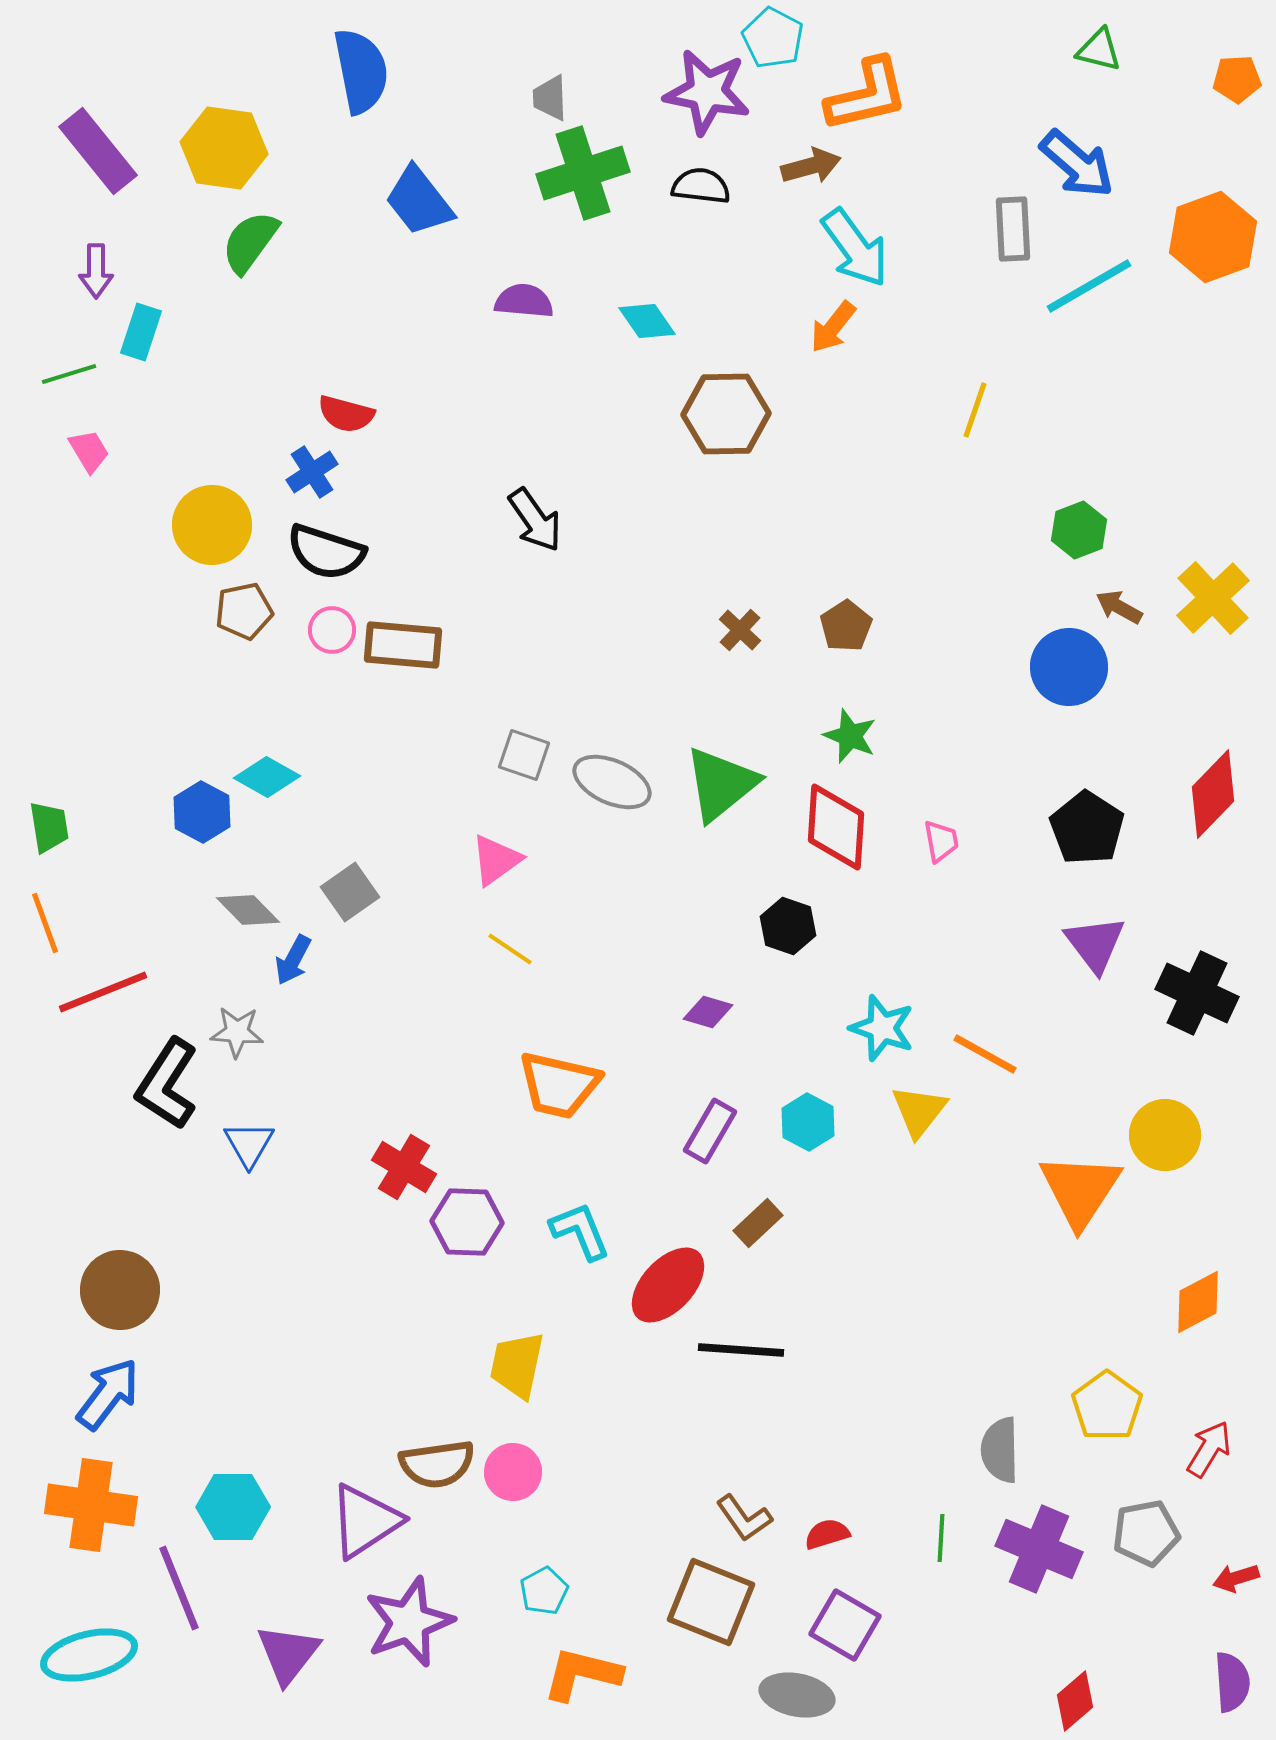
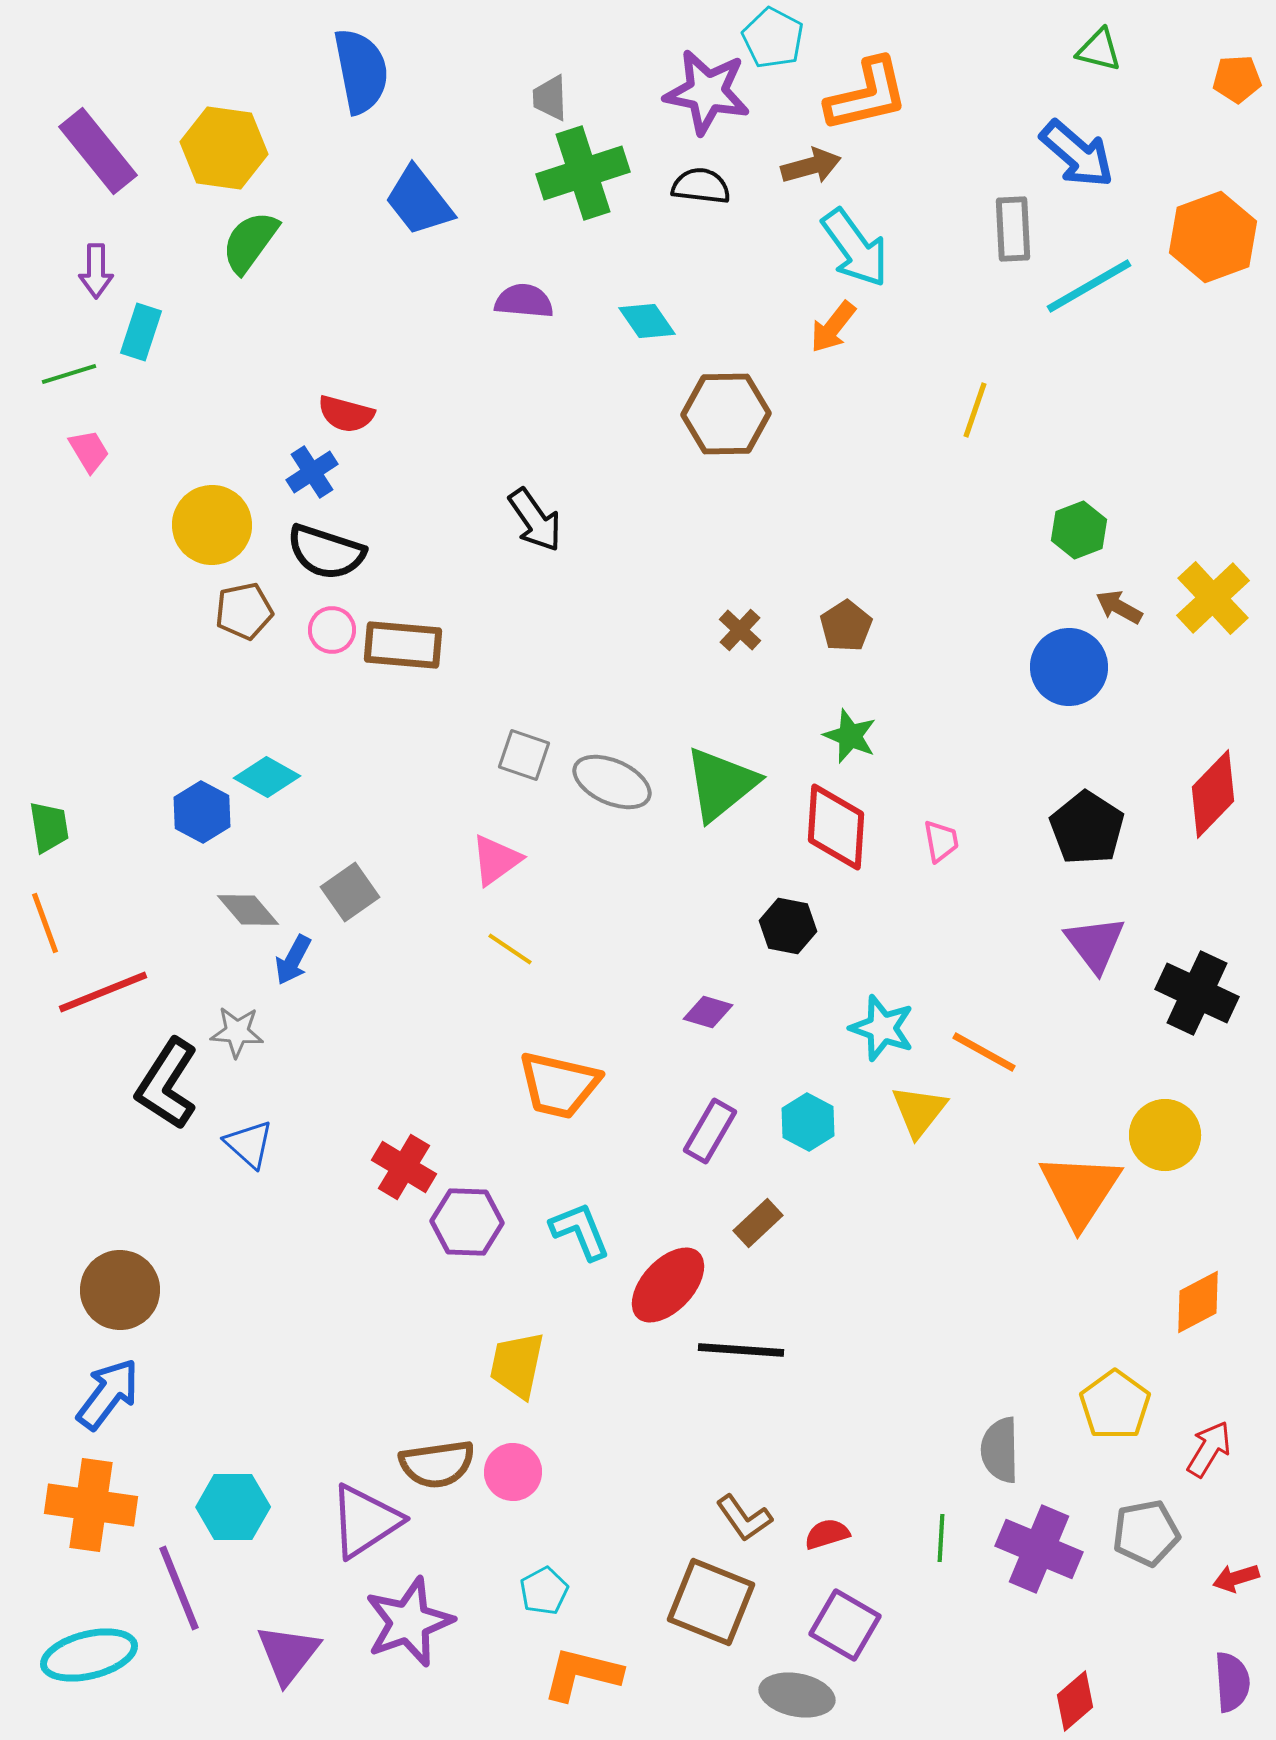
blue arrow at (1077, 164): moved 10 px up
gray diamond at (248, 910): rotated 4 degrees clockwise
black hexagon at (788, 926): rotated 8 degrees counterclockwise
orange line at (985, 1054): moved 1 px left, 2 px up
blue triangle at (249, 1144): rotated 18 degrees counterclockwise
yellow pentagon at (1107, 1406): moved 8 px right, 1 px up
